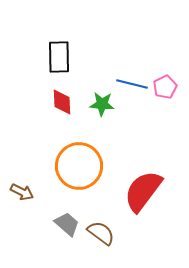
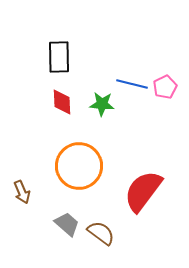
brown arrow: rotated 40 degrees clockwise
